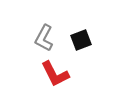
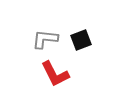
gray L-shape: moved 1 px right, 1 px down; rotated 68 degrees clockwise
